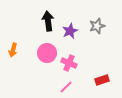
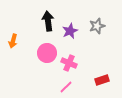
orange arrow: moved 9 px up
